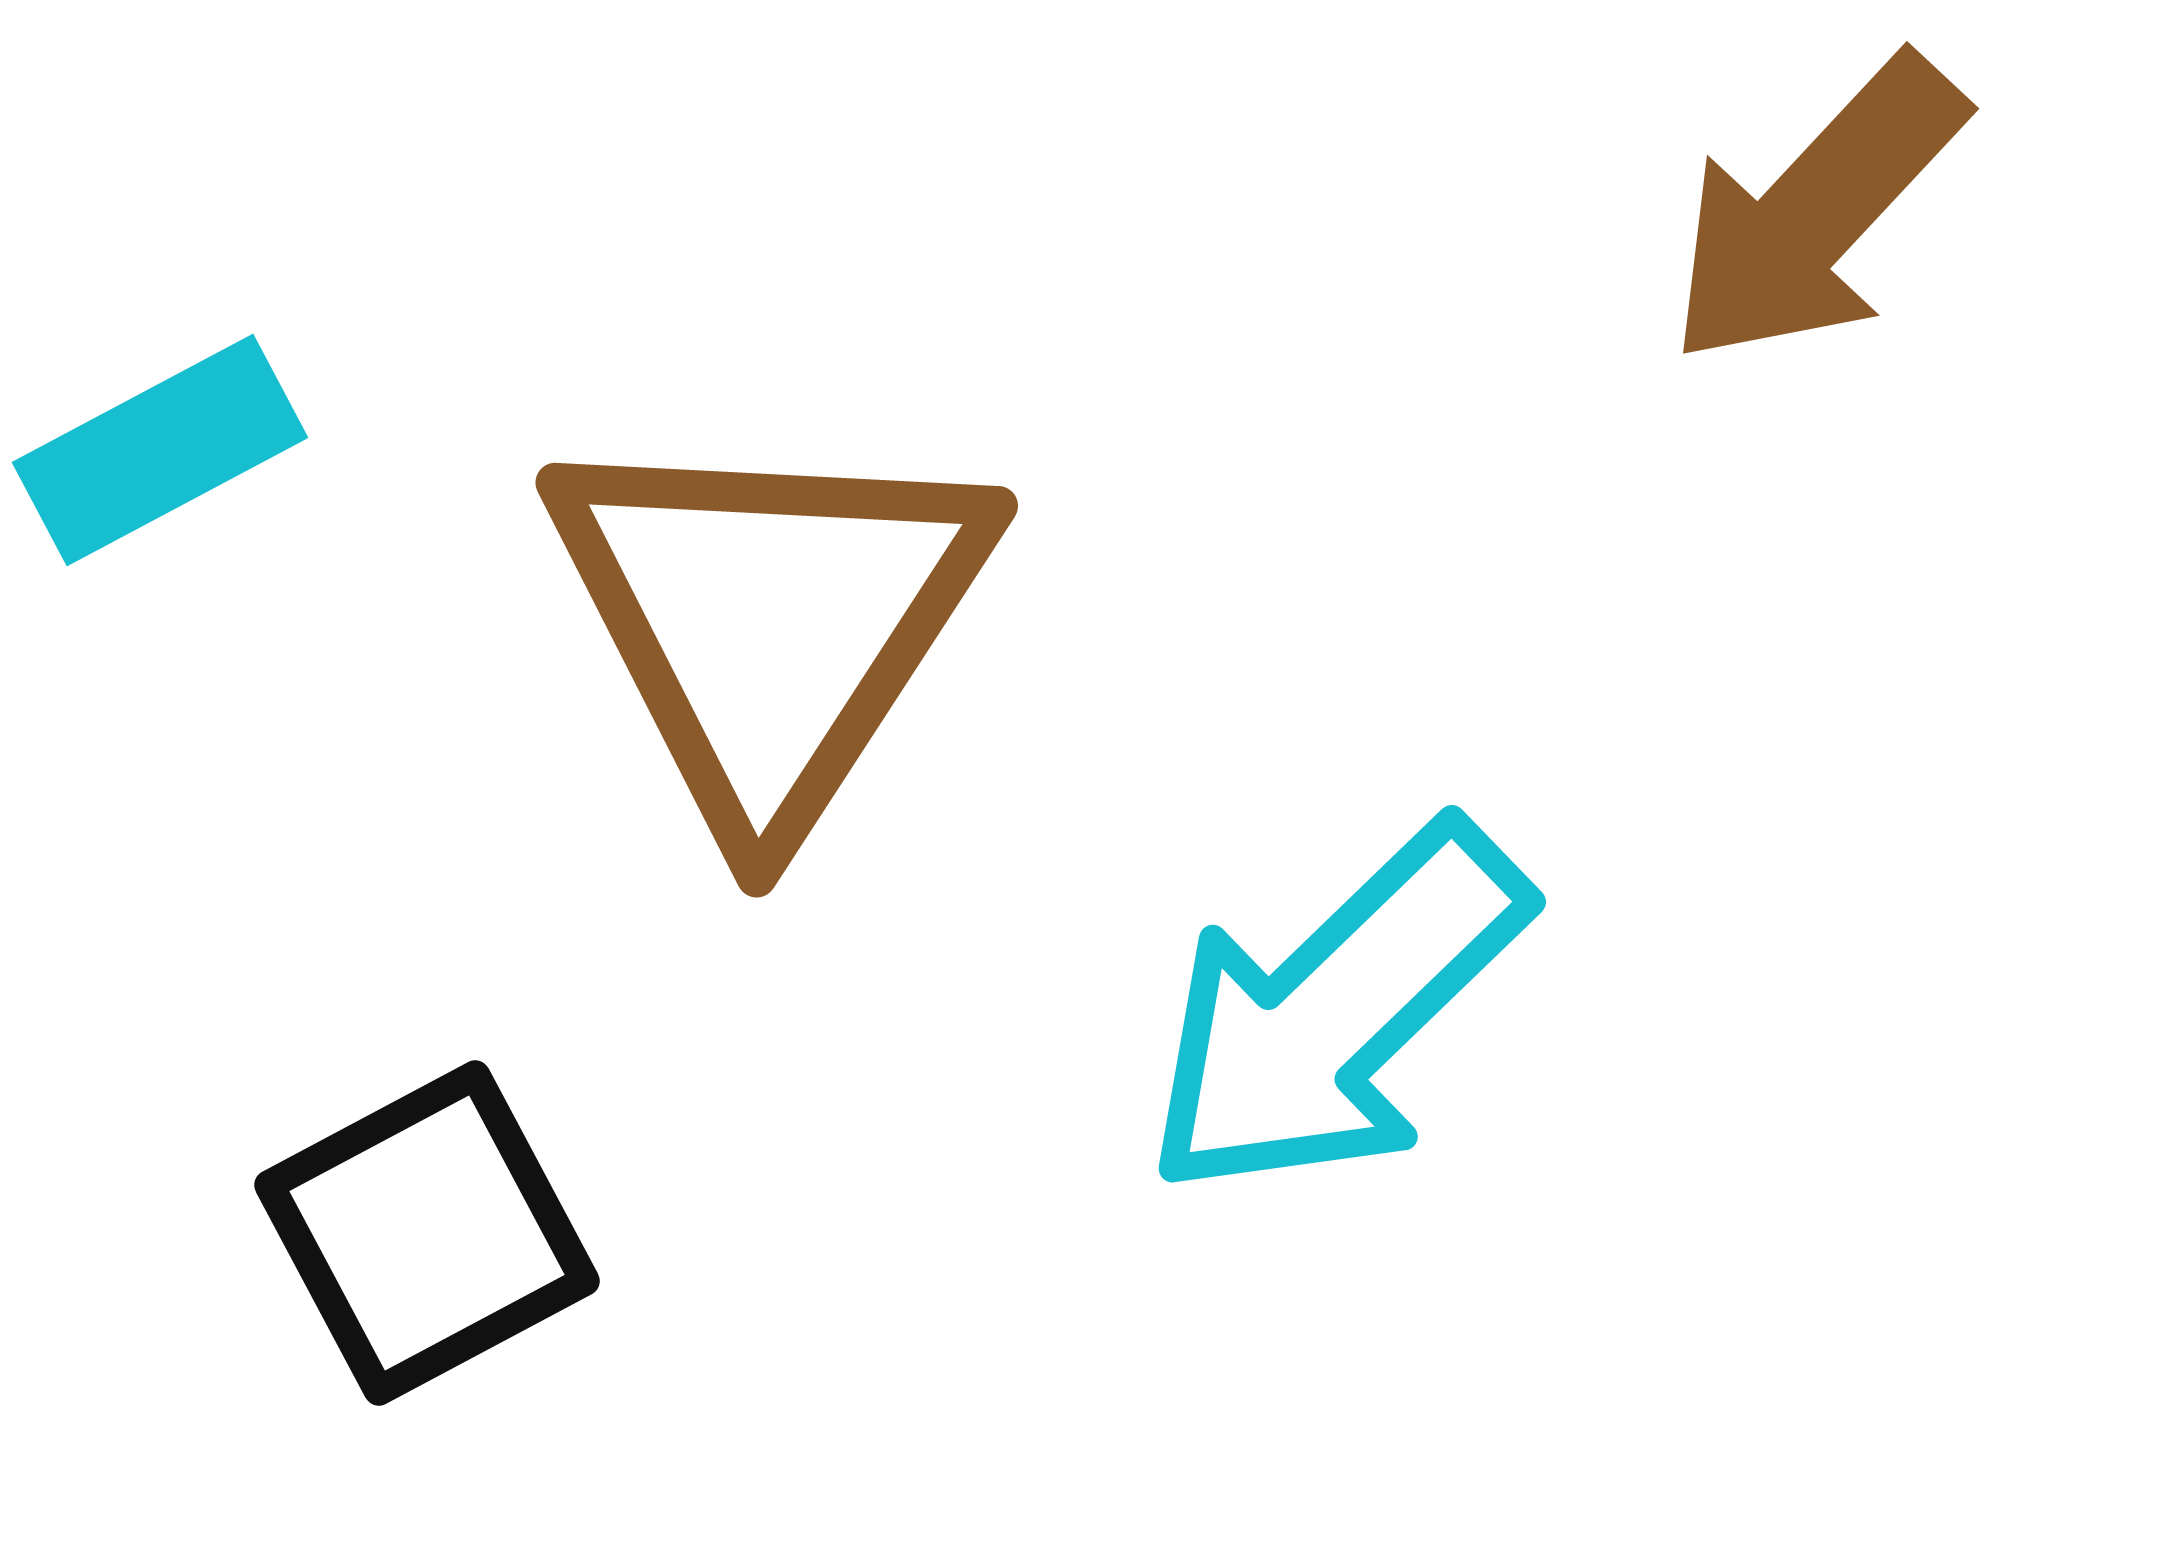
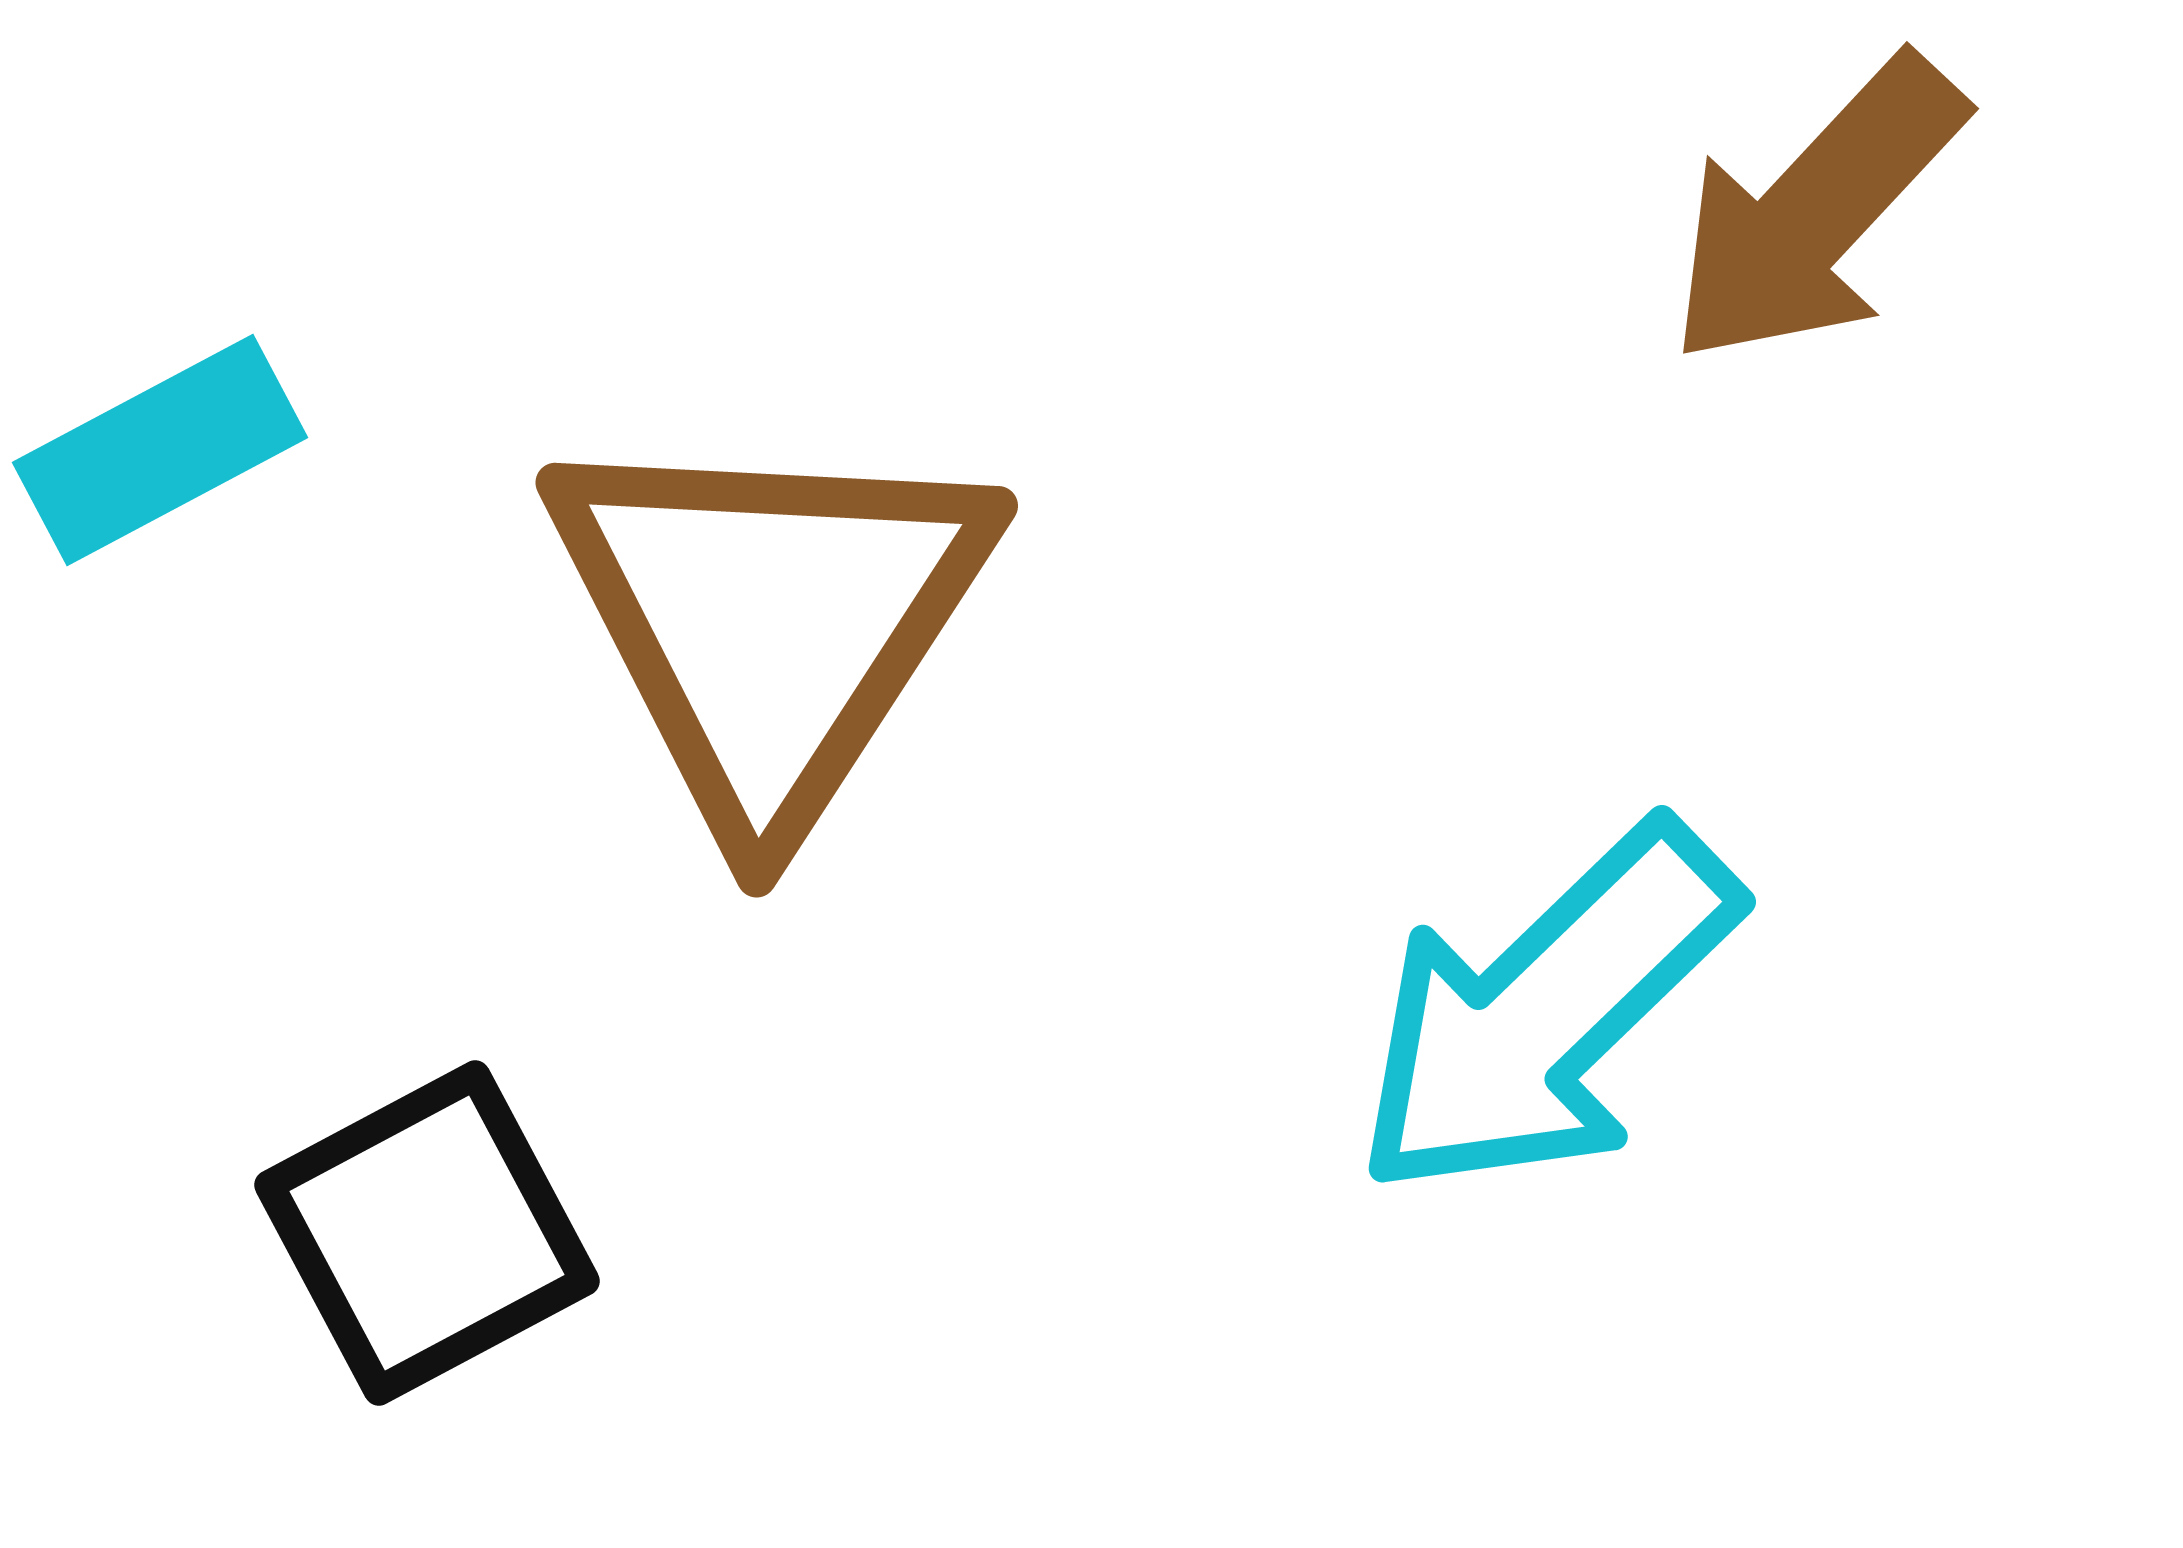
cyan arrow: moved 210 px right
